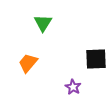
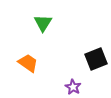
black square: rotated 20 degrees counterclockwise
orange trapezoid: rotated 85 degrees clockwise
